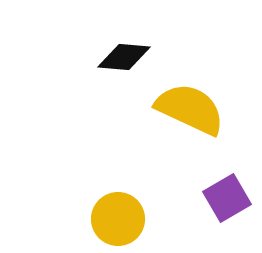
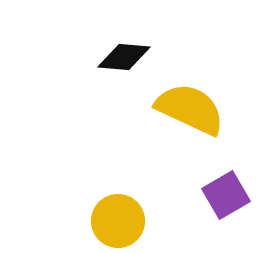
purple square: moved 1 px left, 3 px up
yellow circle: moved 2 px down
